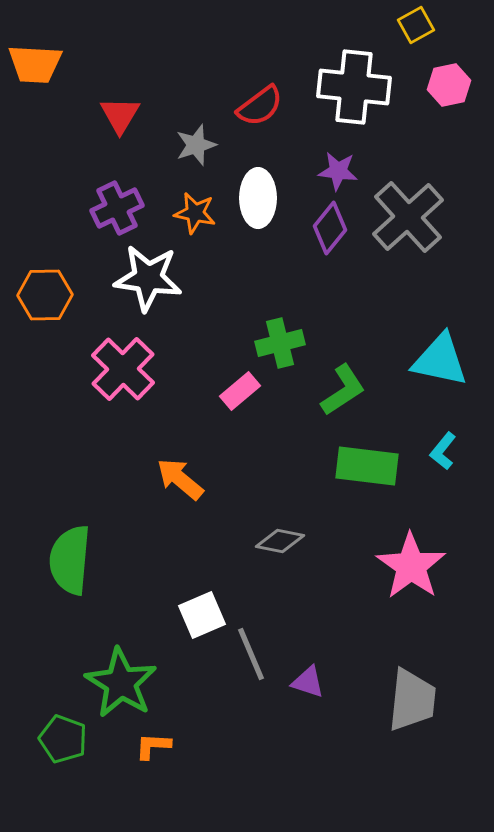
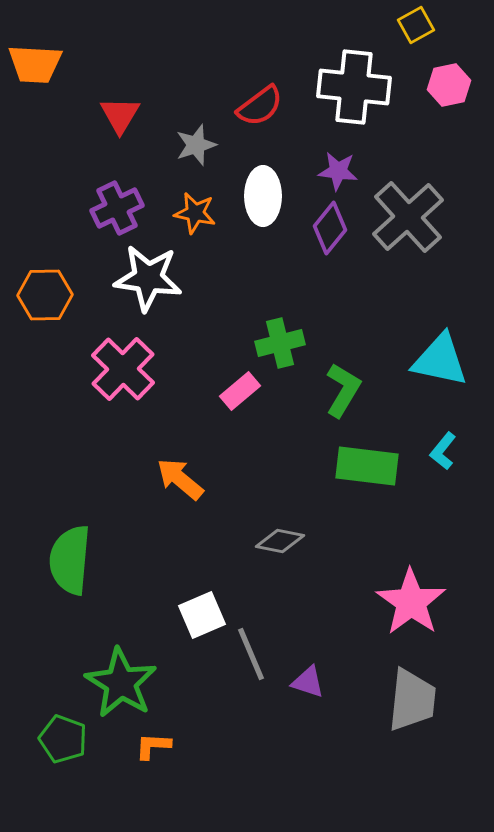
white ellipse: moved 5 px right, 2 px up
green L-shape: rotated 26 degrees counterclockwise
pink star: moved 36 px down
